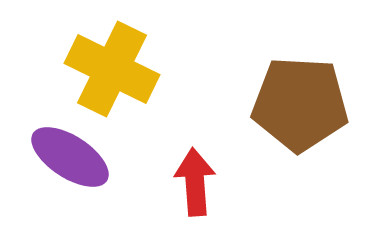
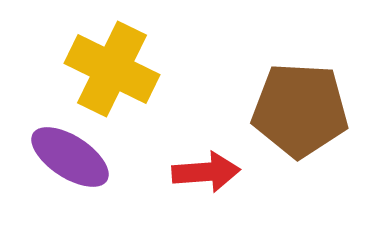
brown pentagon: moved 6 px down
red arrow: moved 11 px right, 10 px up; rotated 90 degrees clockwise
